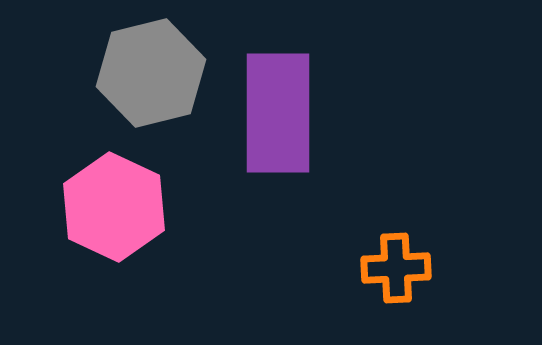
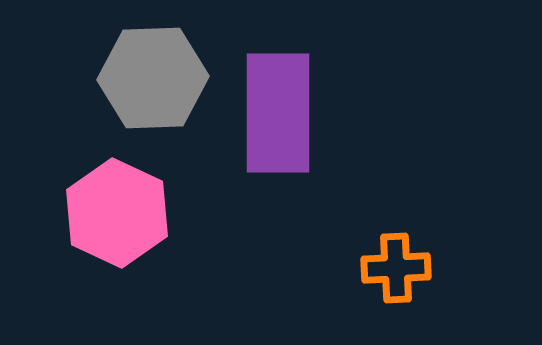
gray hexagon: moved 2 px right, 5 px down; rotated 12 degrees clockwise
pink hexagon: moved 3 px right, 6 px down
